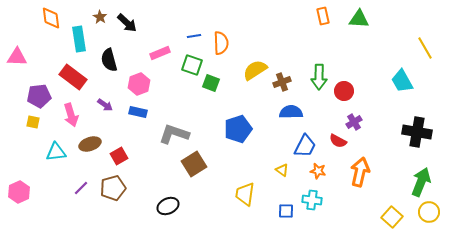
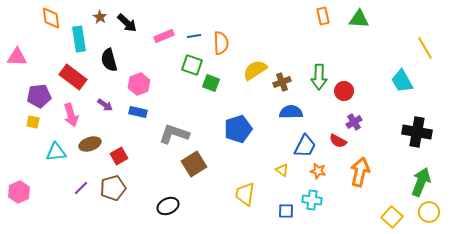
pink rectangle at (160, 53): moved 4 px right, 17 px up
